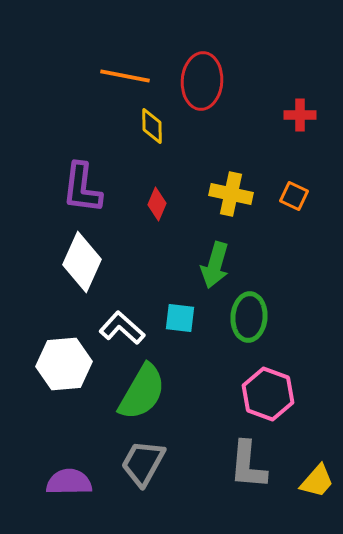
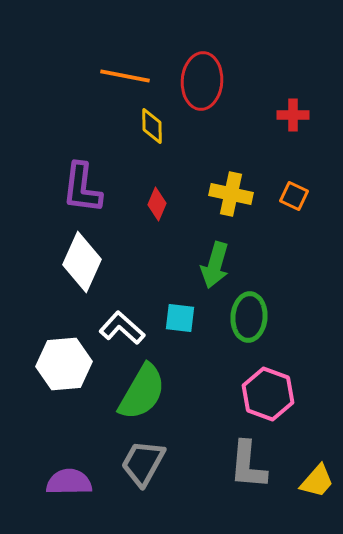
red cross: moved 7 px left
